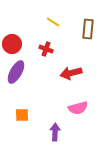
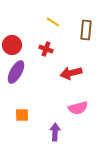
brown rectangle: moved 2 px left, 1 px down
red circle: moved 1 px down
